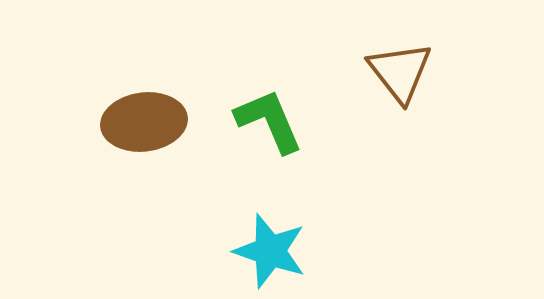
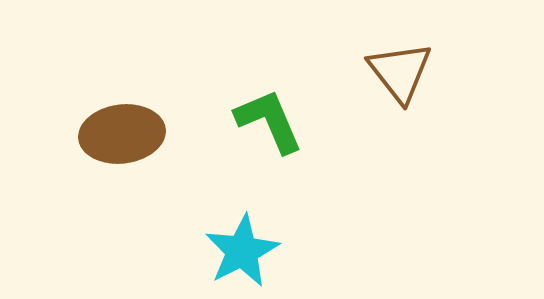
brown ellipse: moved 22 px left, 12 px down
cyan star: moved 28 px left; rotated 26 degrees clockwise
